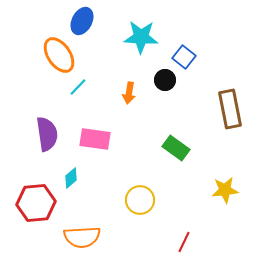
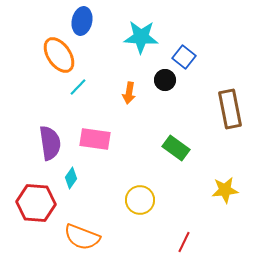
blue ellipse: rotated 16 degrees counterclockwise
purple semicircle: moved 3 px right, 9 px down
cyan diamond: rotated 15 degrees counterclockwise
red hexagon: rotated 9 degrees clockwise
orange semicircle: rotated 24 degrees clockwise
